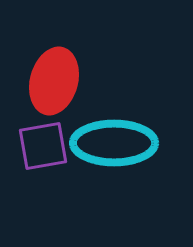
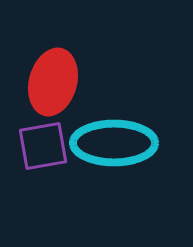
red ellipse: moved 1 px left, 1 px down
